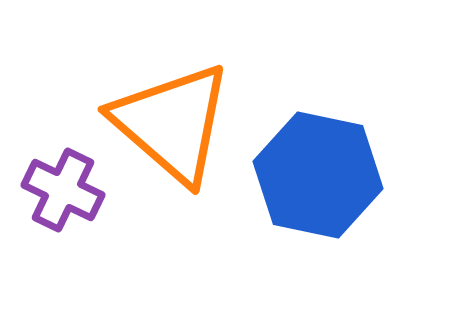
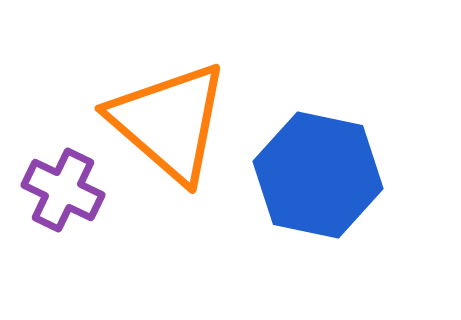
orange triangle: moved 3 px left, 1 px up
